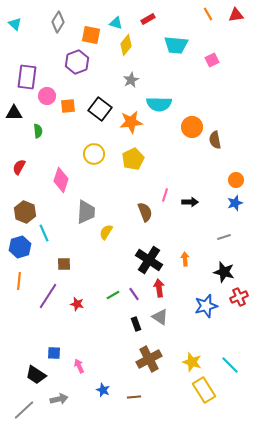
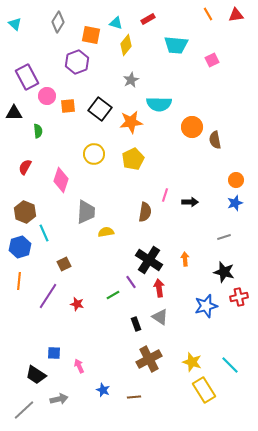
purple rectangle at (27, 77): rotated 35 degrees counterclockwise
red semicircle at (19, 167): moved 6 px right
brown semicircle at (145, 212): rotated 30 degrees clockwise
yellow semicircle at (106, 232): rotated 49 degrees clockwise
brown square at (64, 264): rotated 24 degrees counterclockwise
purple line at (134, 294): moved 3 px left, 12 px up
red cross at (239, 297): rotated 12 degrees clockwise
